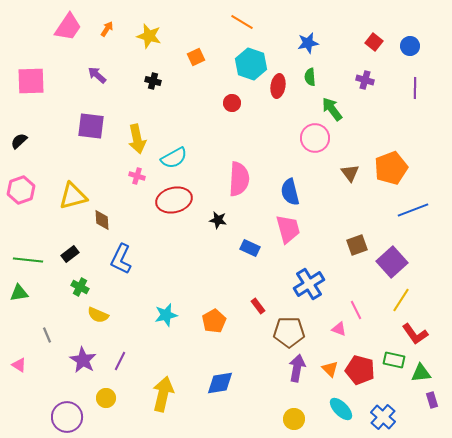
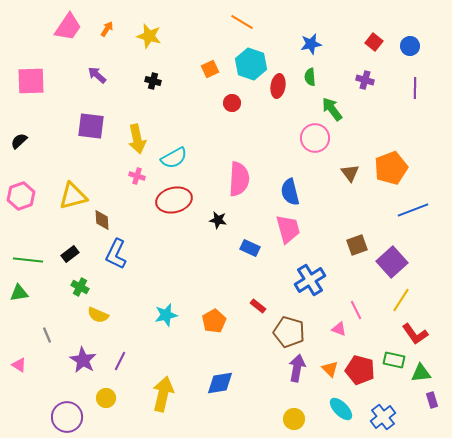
blue star at (308, 43): moved 3 px right, 1 px down
orange square at (196, 57): moved 14 px right, 12 px down
pink hexagon at (21, 190): moved 6 px down
blue L-shape at (121, 259): moved 5 px left, 5 px up
blue cross at (309, 284): moved 1 px right, 4 px up
red rectangle at (258, 306): rotated 14 degrees counterclockwise
brown pentagon at (289, 332): rotated 16 degrees clockwise
blue cross at (383, 417): rotated 10 degrees clockwise
